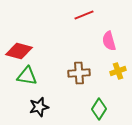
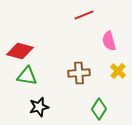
red diamond: moved 1 px right
yellow cross: rotated 28 degrees counterclockwise
